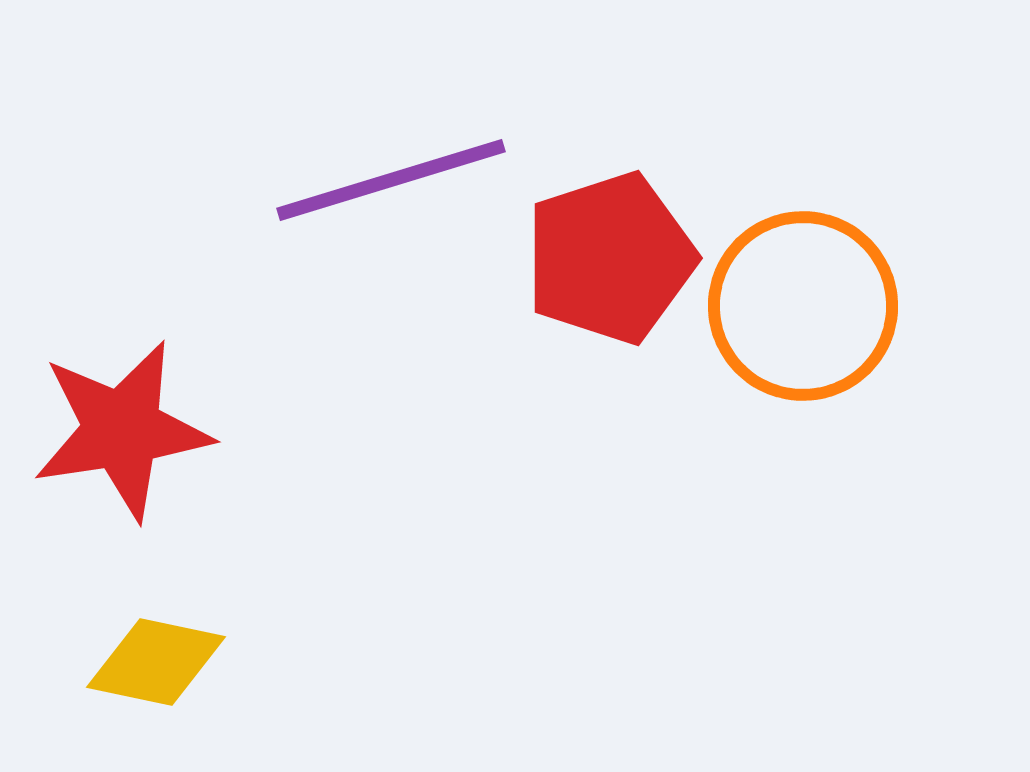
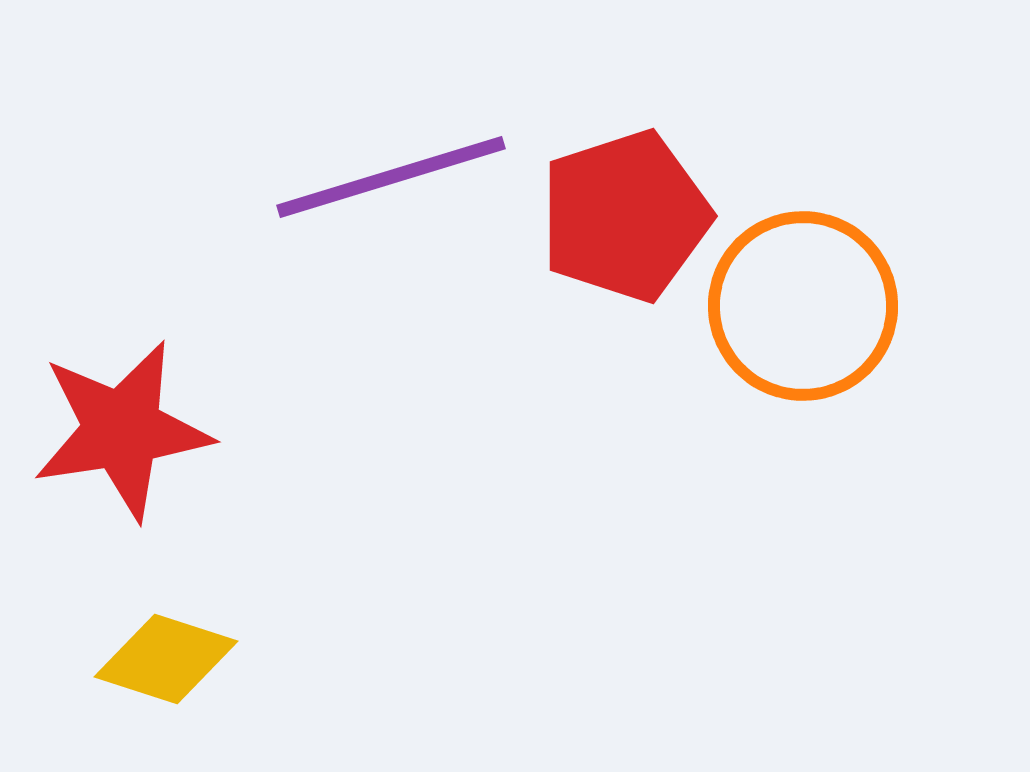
purple line: moved 3 px up
red pentagon: moved 15 px right, 42 px up
yellow diamond: moved 10 px right, 3 px up; rotated 6 degrees clockwise
